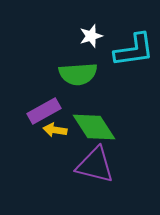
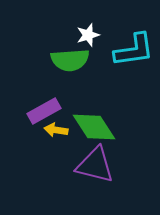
white star: moved 3 px left, 1 px up
green semicircle: moved 8 px left, 14 px up
yellow arrow: moved 1 px right
